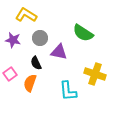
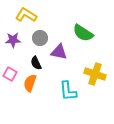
purple star: rotated 14 degrees counterclockwise
pink square: rotated 24 degrees counterclockwise
